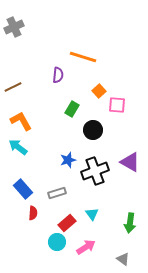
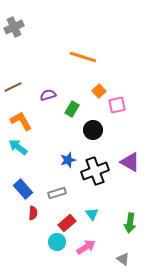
purple semicircle: moved 10 px left, 20 px down; rotated 112 degrees counterclockwise
pink square: rotated 18 degrees counterclockwise
